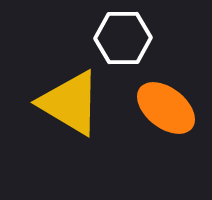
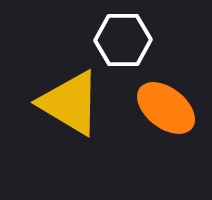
white hexagon: moved 2 px down
